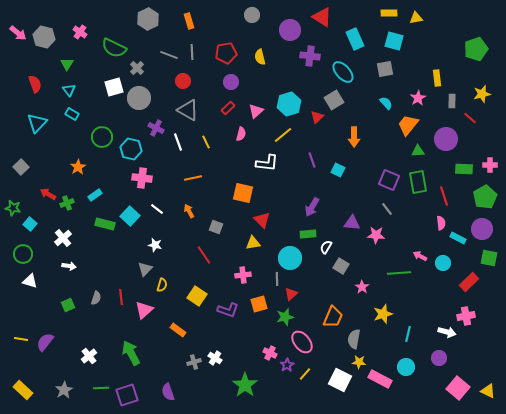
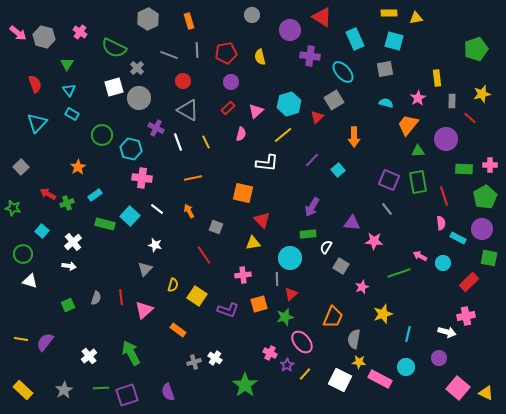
gray line at (192, 52): moved 5 px right, 2 px up
cyan semicircle at (386, 103): rotated 32 degrees counterclockwise
green circle at (102, 137): moved 2 px up
purple line at (312, 160): rotated 63 degrees clockwise
cyan square at (338, 170): rotated 24 degrees clockwise
cyan square at (30, 224): moved 12 px right, 7 px down
pink star at (376, 235): moved 2 px left, 6 px down
white cross at (63, 238): moved 10 px right, 4 px down
green line at (399, 273): rotated 15 degrees counterclockwise
yellow semicircle at (162, 285): moved 11 px right
pink star at (362, 287): rotated 16 degrees clockwise
yellow triangle at (488, 391): moved 2 px left, 2 px down
